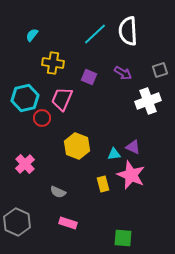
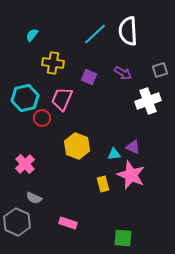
gray semicircle: moved 24 px left, 6 px down
